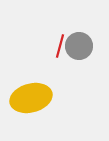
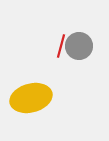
red line: moved 1 px right
